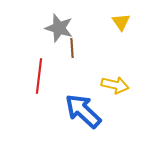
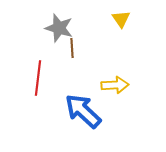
yellow triangle: moved 3 px up
red line: moved 1 px left, 2 px down
yellow arrow: rotated 16 degrees counterclockwise
